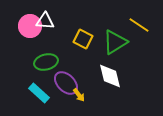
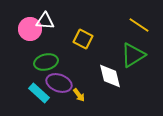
pink circle: moved 3 px down
green triangle: moved 18 px right, 13 px down
purple ellipse: moved 7 px left; rotated 25 degrees counterclockwise
